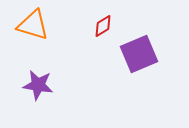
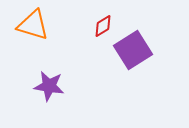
purple square: moved 6 px left, 4 px up; rotated 9 degrees counterclockwise
purple star: moved 11 px right, 1 px down
